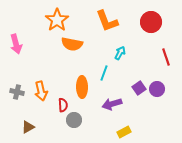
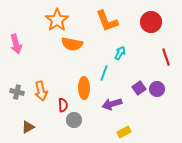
orange ellipse: moved 2 px right, 1 px down
